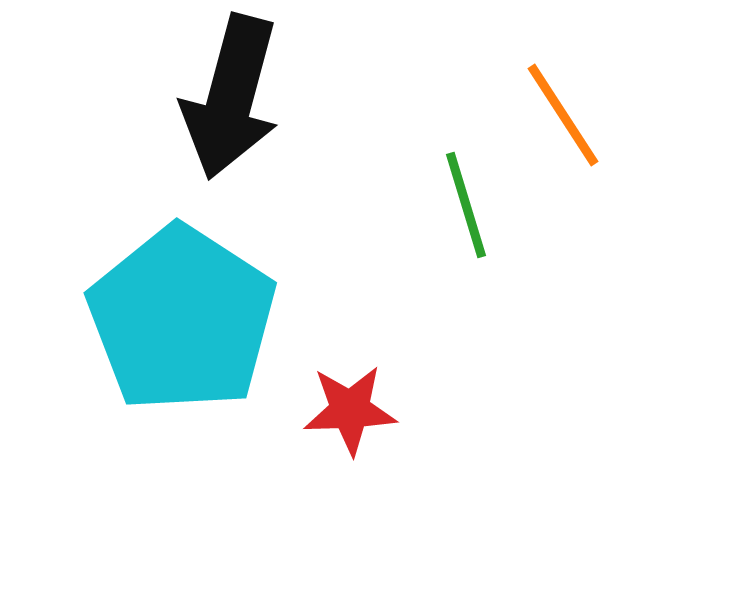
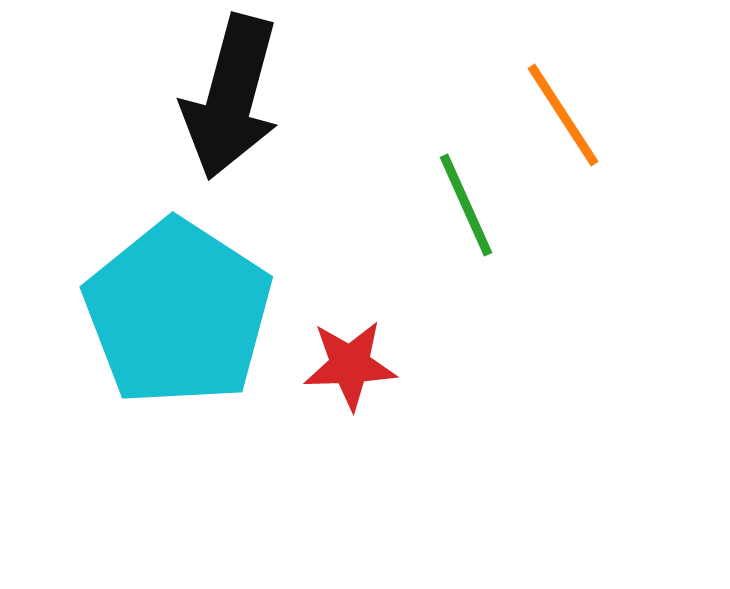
green line: rotated 7 degrees counterclockwise
cyan pentagon: moved 4 px left, 6 px up
red star: moved 45 px up
